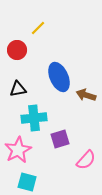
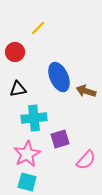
red circle: moved 2 px left, 2 px down
brown arrow: moved 4 px up
pink star: moved 9 px right, 4 px down
